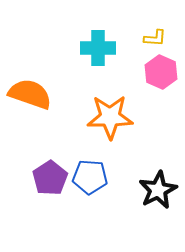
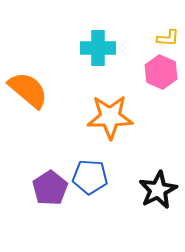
yellow L-shape: moved 13 px right
orange semicircle: moved 2 px left, 4 px up; rotated 21 degrees clockwise
purple pentagon: moved 10 px down
